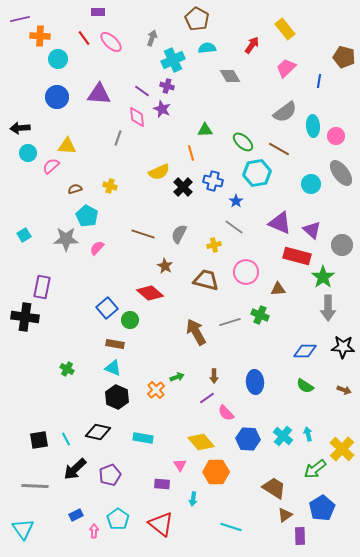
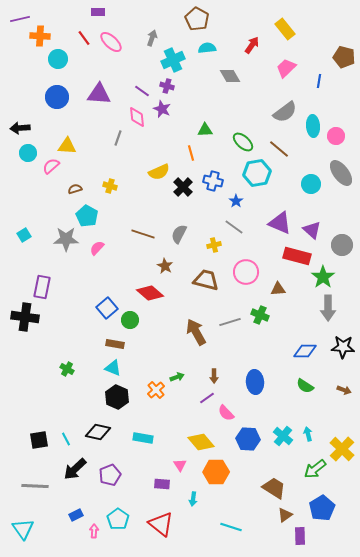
brown line at (279, 149): rotated 10 degrees clockwise
